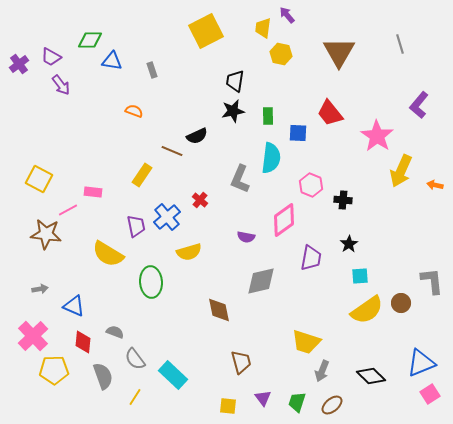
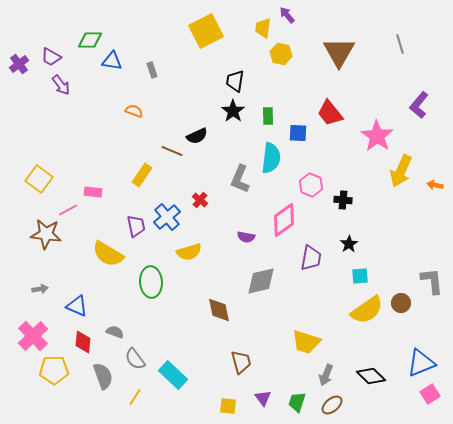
black star at (233, 111): rotated 25 degrees counterclockwise
yellow square at (39, 179): rotated 8 degrees clockwise
blue triangle at (74, 306): moved 3 px right
gray arrow at (322, 371): moved 4 px right, 4 px down
